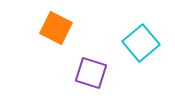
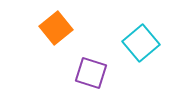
orange square: rotated 24 degrees clockwise
